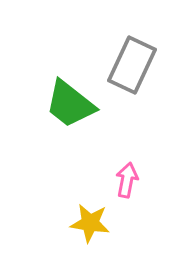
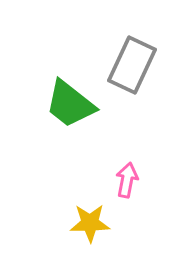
yellow star: rotated 9 degrees counterclockwise
